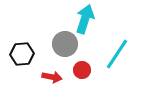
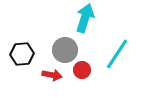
cyan arrow: moved 1 px up
gray circle: moved 6 px down
red arrow: moved 2 px up
